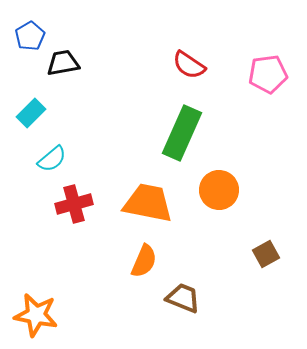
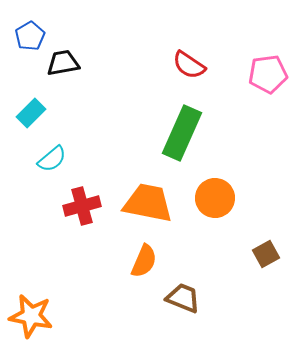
orange circle: moved 4 px left, 8 px down
red cross: moved 8 px right, 2 px down
orange star: moved 5 px left, 1 px down
